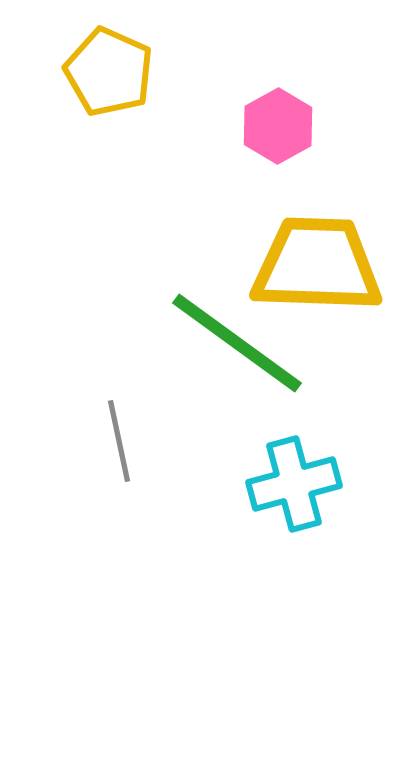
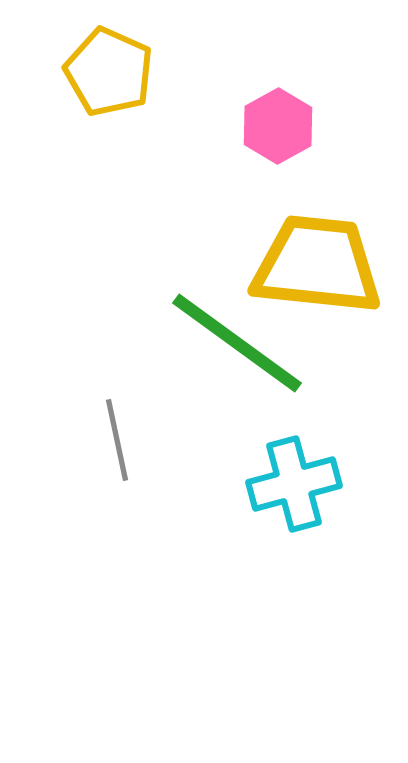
yellow trapezoid: rotated 4 degrees clockwise
gray line: moved 2 px left, 1 px up
